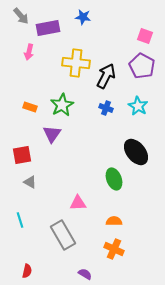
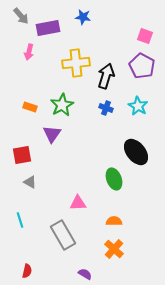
yellow cross: rotated 12 degrees counterclockwise
black arrow: rotated 10 degrees counterclockwise
orange cross: rotated 18 degrees clockwise
